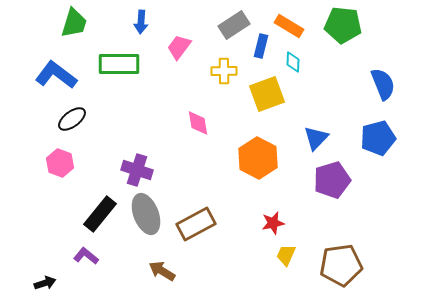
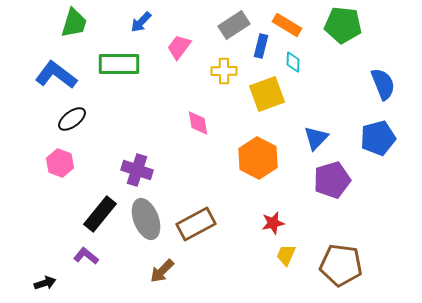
blue arrow: rotated 40 degrees clockwise
orange rectangle: moved 2 px left, 1 px up
gray ellipse: moved 5 px down
brown pentagon: rotated 15 degrees clockwise
brown arrow: rotated 76 degrees counterclockwise
